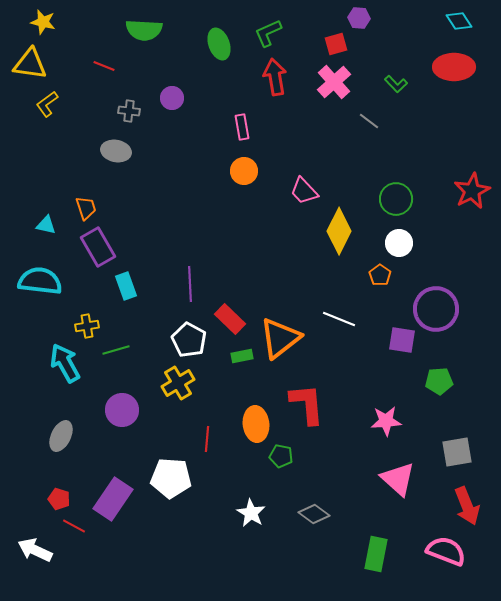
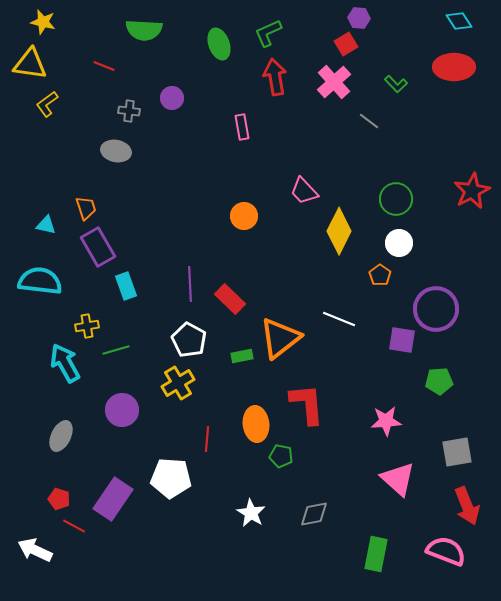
red square at (336, 44): moved 10 px right; rotated 15 degrees counterclockwise
orange circle at (244, 171): moved 45 px down
red rectangle at (230, 319): moved 20 px up
gray diamond at (314, 514): rotated 48 degrees counterclockwise
